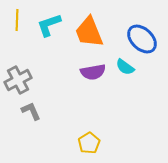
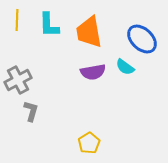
cyan L-shape: rotated 72 degrees counterclockwise
orange trapezoid: rotated 12 degrees clockwise
gray L-shape: rotated 40 degrees clockwise
